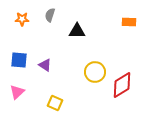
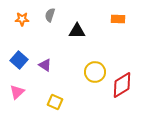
orange rectangle: moved 11 px left, 3 px up
blue square: rotated 36 degrees clockwise
yellow square: moved 1 px up
